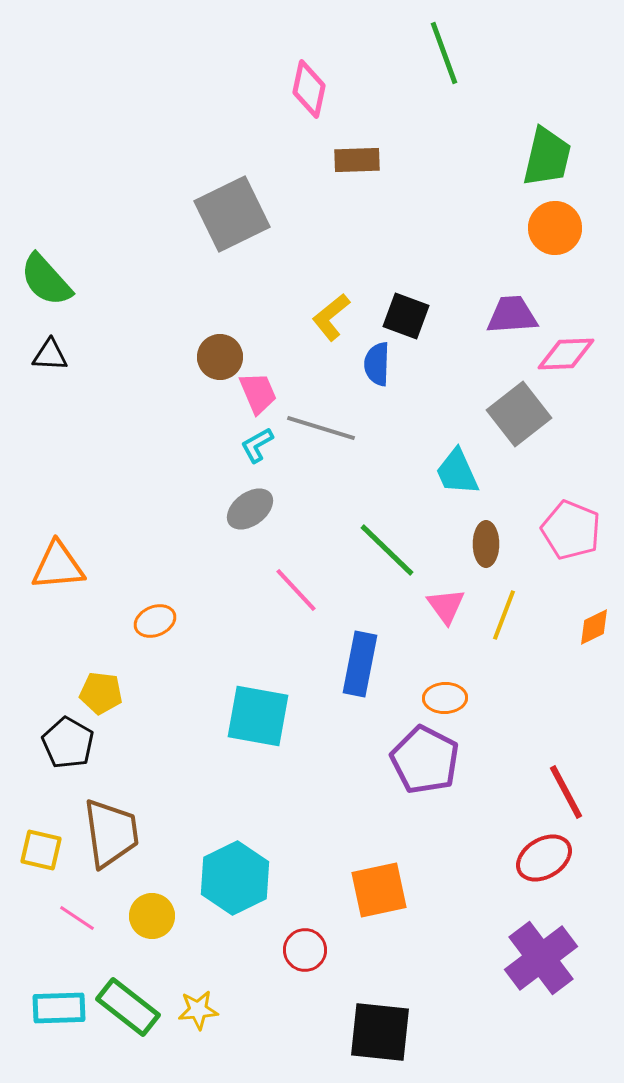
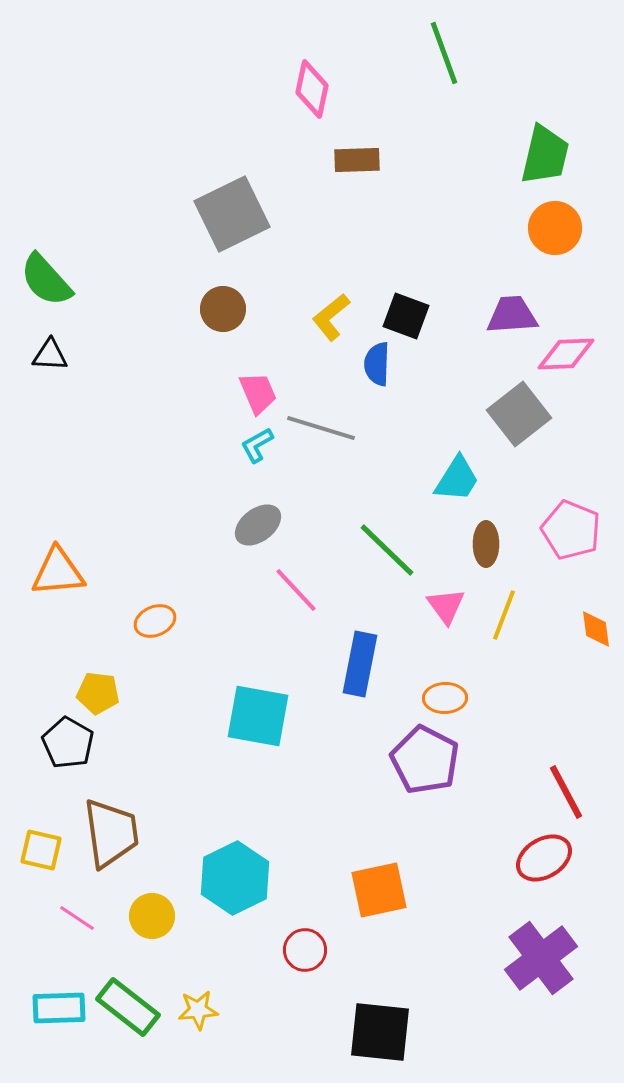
pink diamond at (309, 89): moved 3 px right
green trapezoid at (547, 157): moved 2 px left, 2 px up
brown circle at (220, 357): moved 3 px right, 48 px up
cyan trapezoid at (457, 472): moved 7 px down; rotated 124 degrees counterclockwise
gray ellipse at (250, 509): moved 8 px right, 16 px down
orange triangle at (58, 566): moved 6 px down
orange diamond at (594, 627): moved 2 px right, 2 px down; rotated 72 degrees counterclockwise
yellow pentagon at (101, 693): moved 3 px left
